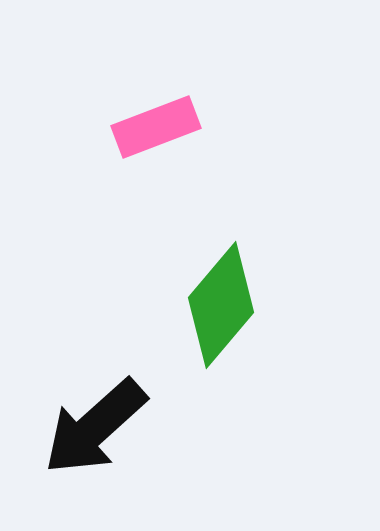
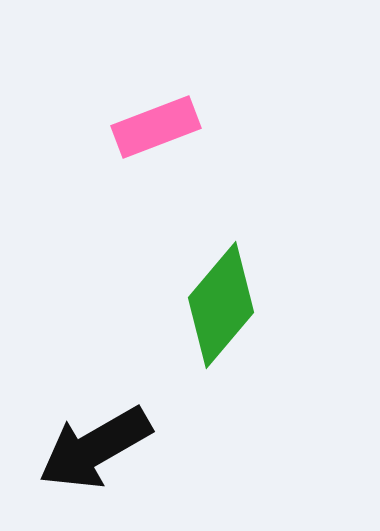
black arrow: moved 21 px down; rotated 12 degrees clockwise
